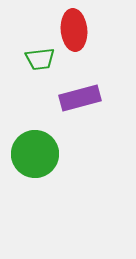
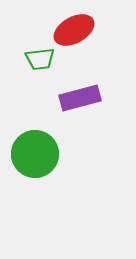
red ellipse: rotated 66 degrees clockwise
